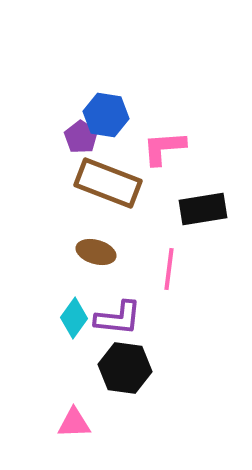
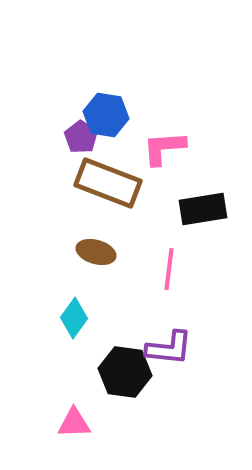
purple L-shape: moved 51 px right, 30 px down
black hexagon: moved 4 px down
